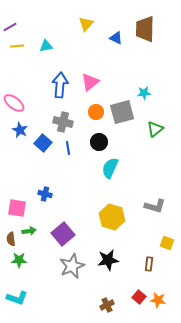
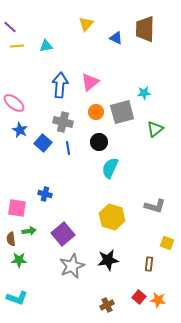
purple line: rotated 72 degrees clockwise
